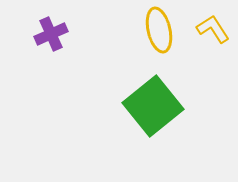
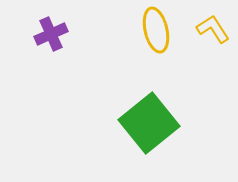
yellow ellipse: moved 3 px left
green square: moved 4 px left, 17 px down
